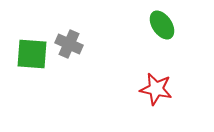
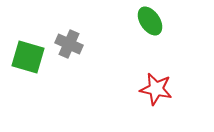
green ellipse: moved 12 px left, 4 px up
green square: moved 4 px left, 3 px down; rotated 12 degrees clockwise
